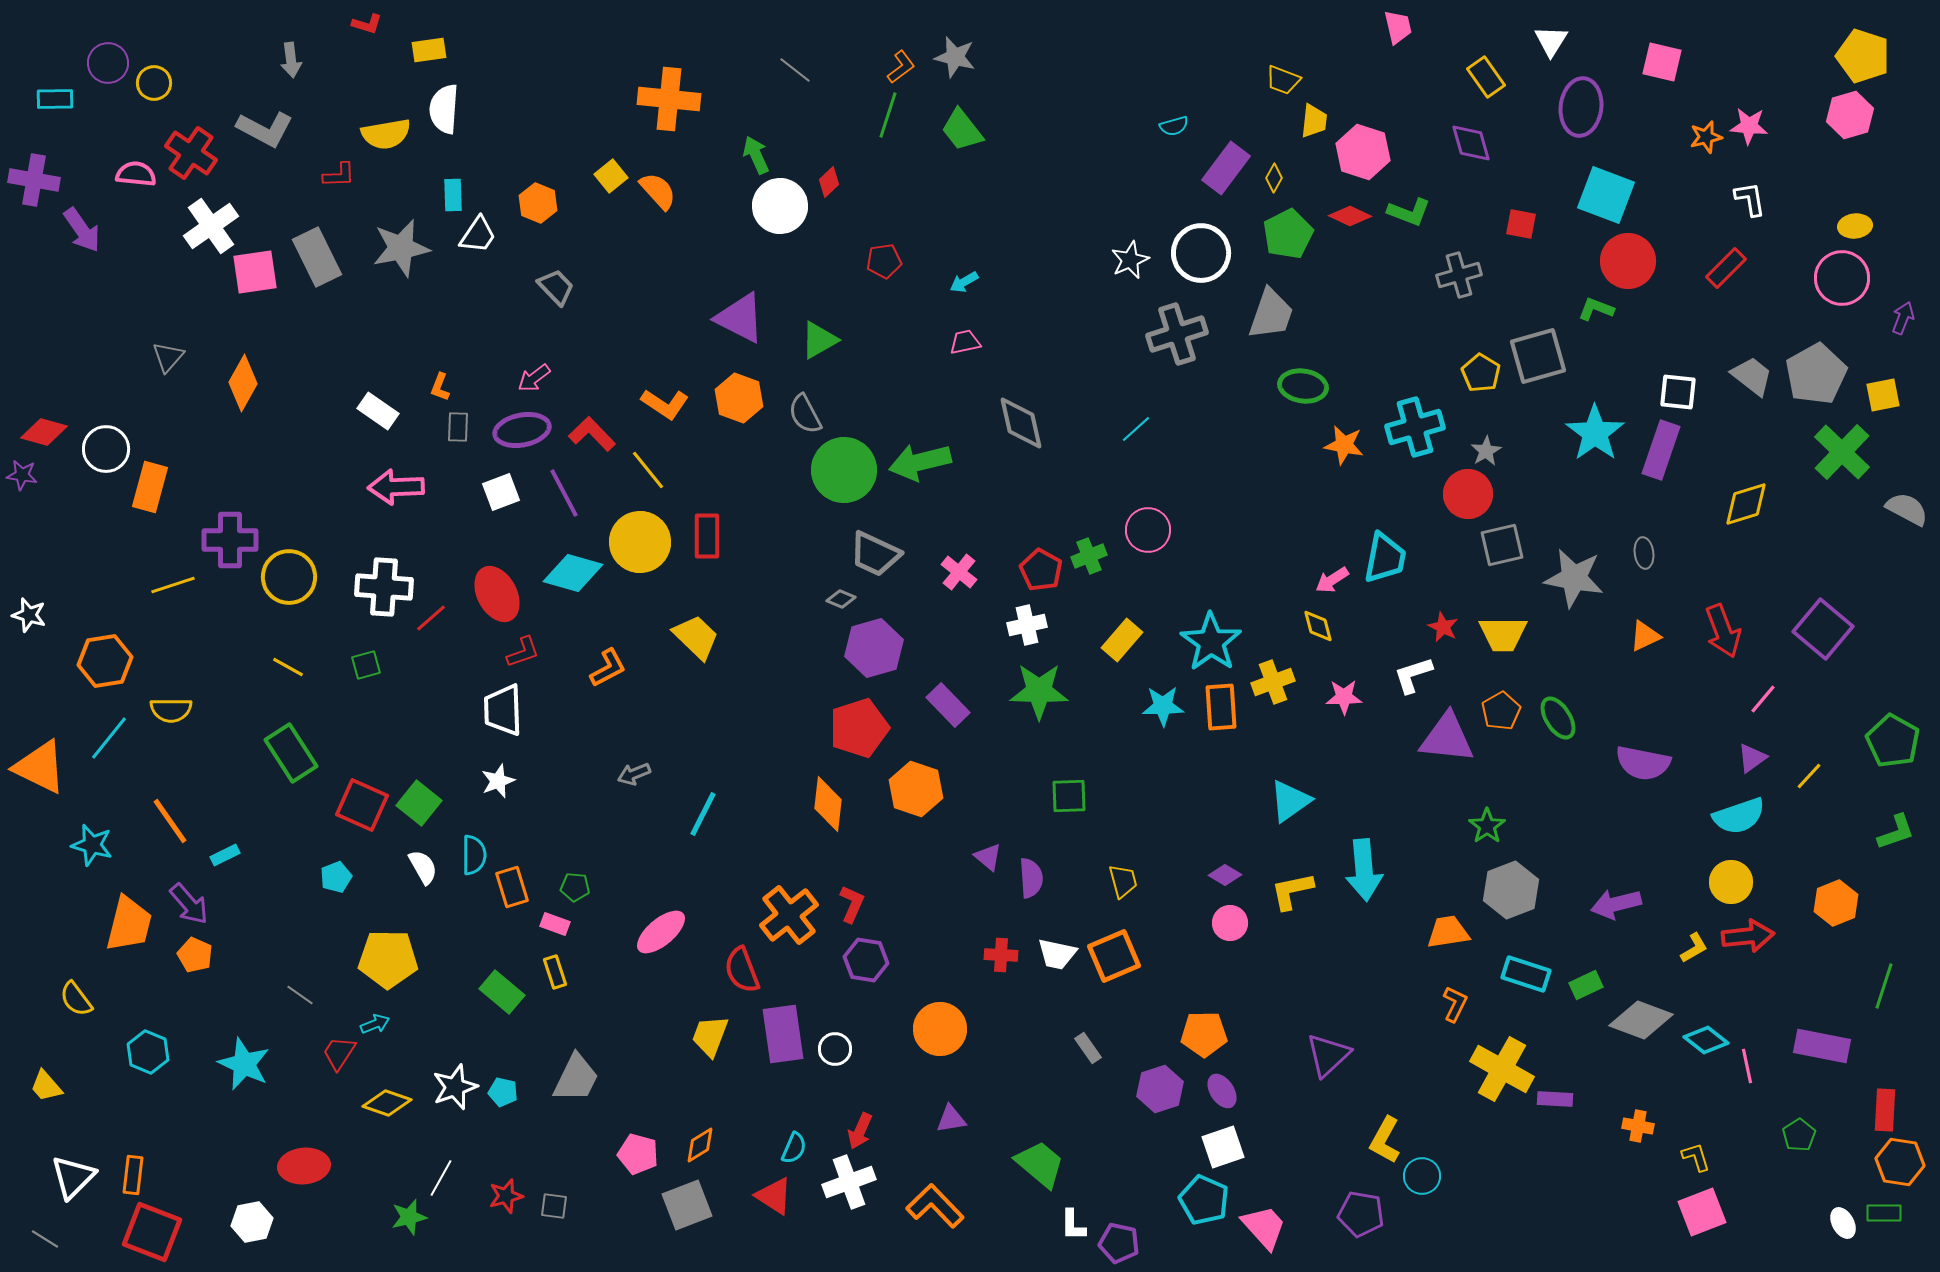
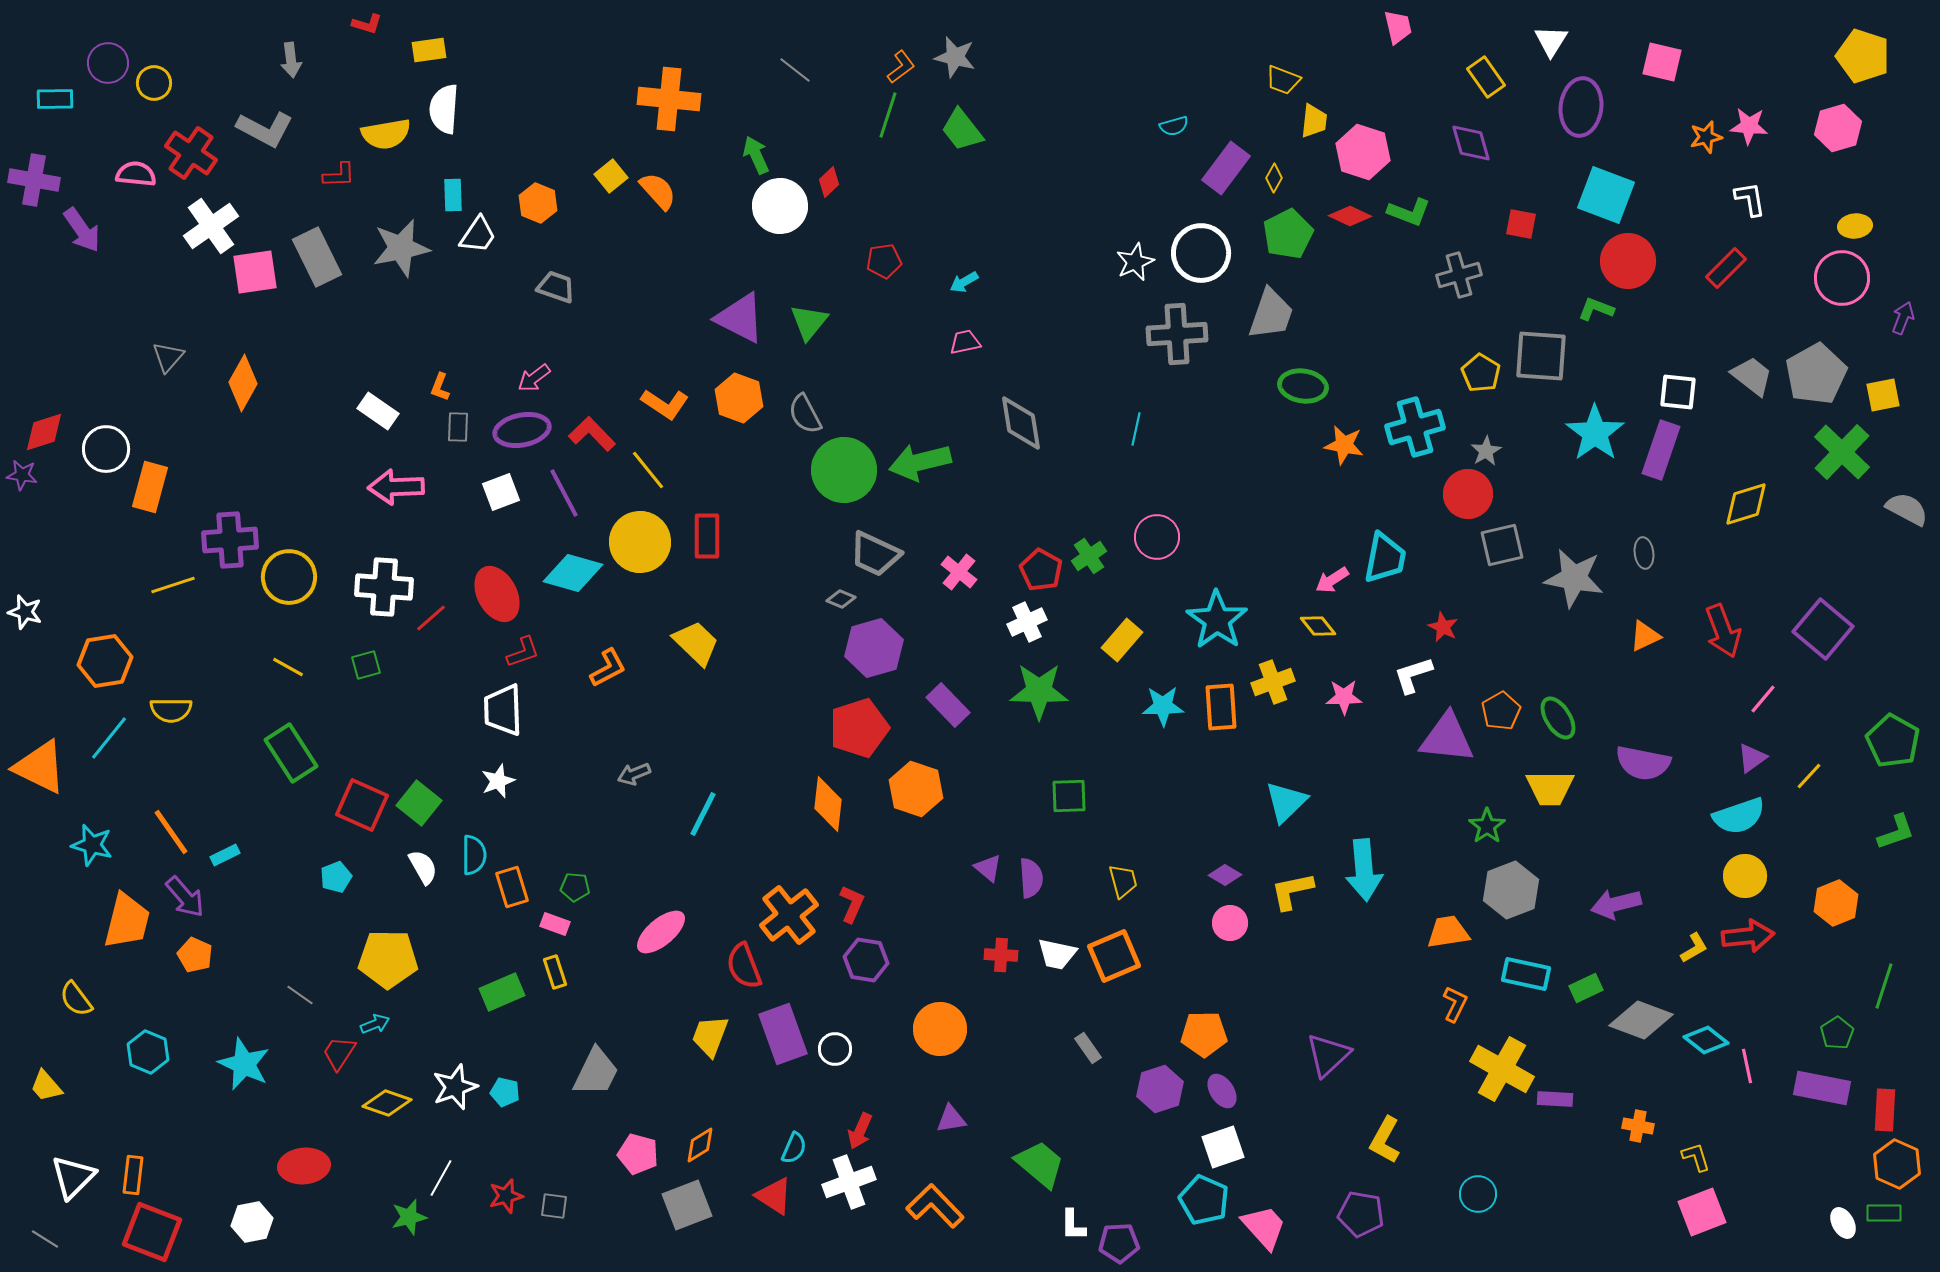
pink hexagon at (1850, 115): moved 12 px left, 13 px down
white star at (1130, 260): moved 5 px right, 2 px down
gray trapezoid at (556, 287): rotated 27 degrees counterclockwise
gray cross at (1177, 334): rotated 14 degrees clockwise
green triangle at (819, 340): moved 10 px left, 18 px up; rotated 21 degrees counterclockwise
gray square at (1538, 356): moved 3 px right; rotated 20 degrees clockwise
gray diamond at (1021, 423): rotated 4 degrees clockwise
cyan line at (1136, 429): rotated 36 degrees counterclockwise
red diamond at (44, 432): rotated 33 degrees counterclockwise
pink circle at (1148, 530): moved 9 px right, 7 px down
purple cross at (230, 540): rotated 4 degrees counterclockwise
green cross at (1089, 556): rotated 12 degrees counterclockwise
white star at (29, 615): moved 4 px left, 3 px up
white cross at (1027, 625): moved 3 px up; rotated 12 degrees counterclockwise
yellow diamond at (1318, 626): rotated 24 degrees counterclockwise
yellow trapezoid at (1503, 634): moved 47 px right, 154 px down
yellow trapezoid at (696, 637): moved 6 px down
cyan star at (1211, 642): moved 6 px right, 22 px up
cyan triangle at (1290, 801): moved 4 px left, 1 px down; rotated 9 degrees counterclockwise
orange line at (170, 821): moved 1 px right, 11 px down
purple triangle at (988, 857): moved 11 px down
yellow circle at (1731, 882): moved 14 px right, 6 px up
purple arrow at (189, 904): moved 4 px left, 7 px up
orange trapezoid at (129, 924): moved 2 px left, 3 px up
red semicircle at (742, 970): moved 2 px right, 4 px up
cyan rectangle at (1526, 974): rotated 6 degrees counterclockwise
green rectangle at (1586, 985): moved 3 px down
green rectangle at (502, 992): rotated 63 degrees counterclockwise
purple rectangle at (783, 1034): rotated 12 degrees counterclockwise
purple rectangle at (1822, 1046): moved 42 px down
gray trapezoid at (576, 1078): moved 20 px right, 6 px up
cyan pentagon at (503, 1092): moved 2 px right
green pentagon at (1799, 1135): moved 38 px right, 102 px up
orange hexagon at (1900, 1162): moved 3 px left, 2 px down; rotated 15 degrees clockwise
cyan circle at (1422, 1176): moved 56 px right, 18 px down
purple pentagon at (1119, 1243): rotated 15 degrees counterclockwise
